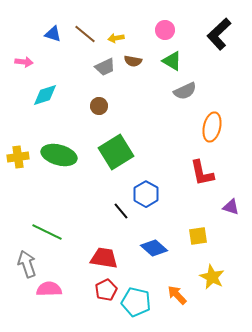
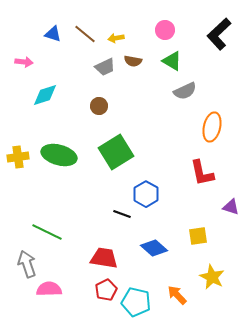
black line: moved 1 px right, 3 px down; rotated 30 degrees counterclockwise
